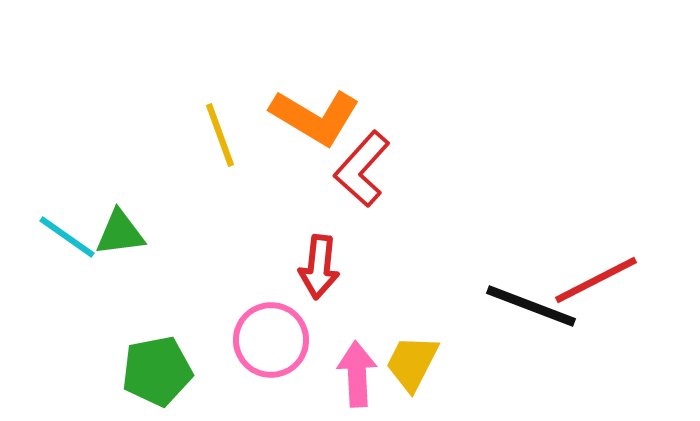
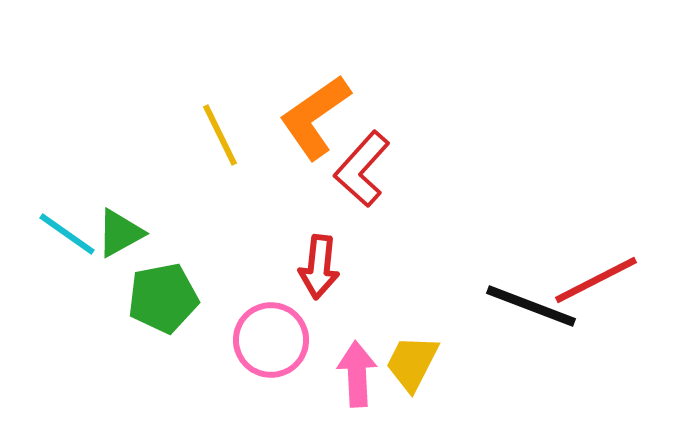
orange L-shape: rotated 114 degrees clockwise
yellow line: rotated 6 degrees counterclockwise
green triangle: rotated 22 degrees counterclockwise
cyan line: moved 3 px up
green pentagon: moved 6 px right, 73 px up
